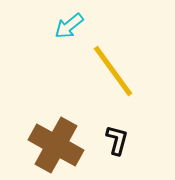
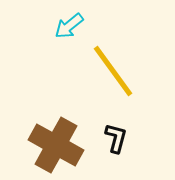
black L-shape: moved 1 px left, 2 px up
